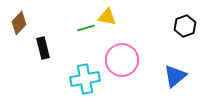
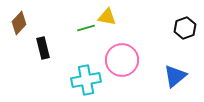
black hexagon: moved 2 px down
cyan cross: moved 1 px right, 1 px down
